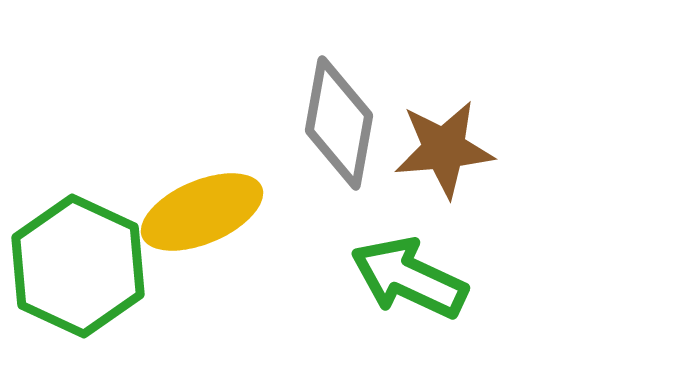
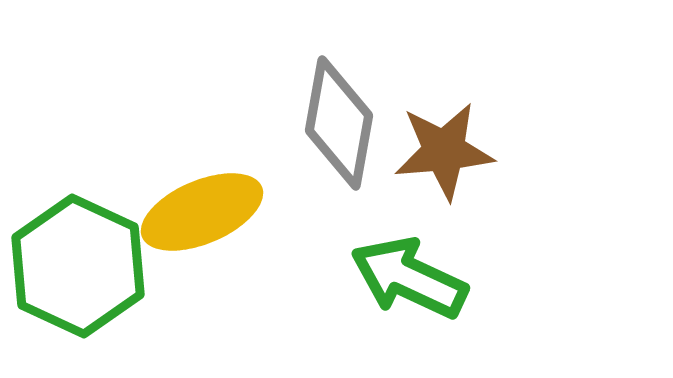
brown star: moved 2 px down
